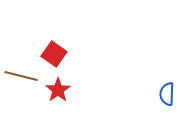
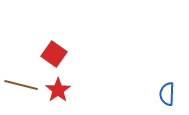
brown line: moved 9 px down
